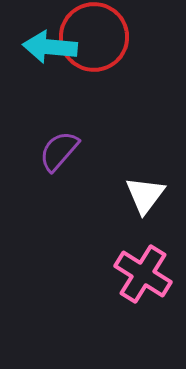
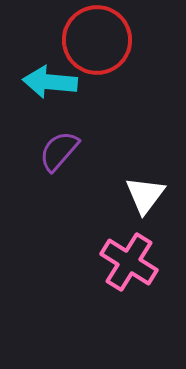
red circle: moved 3 px right, 3 px down
cyan arrow: moved 35 px down
pink cross: moved 14 px left, 12 px up
